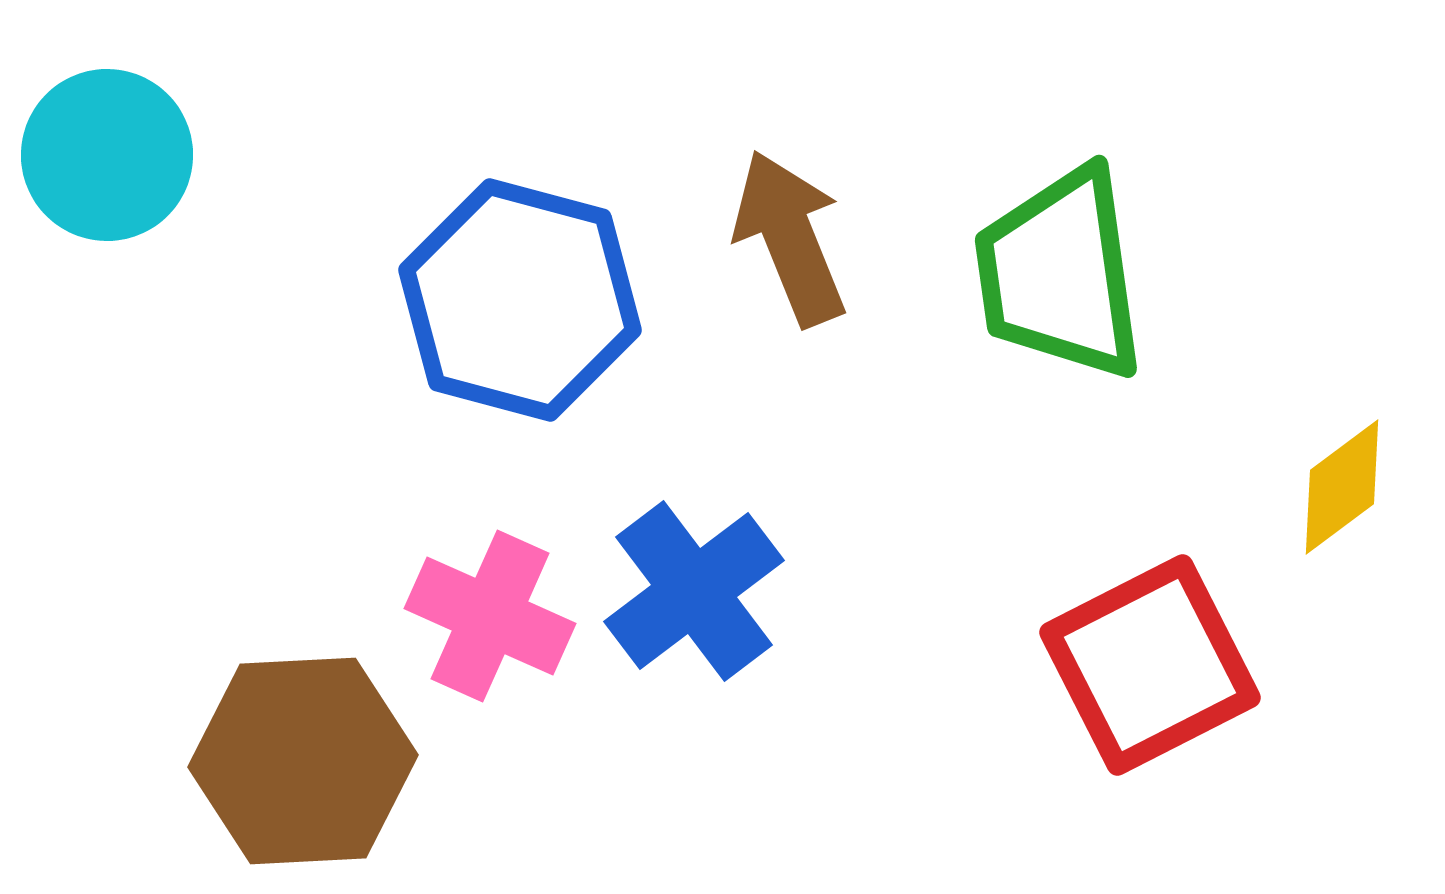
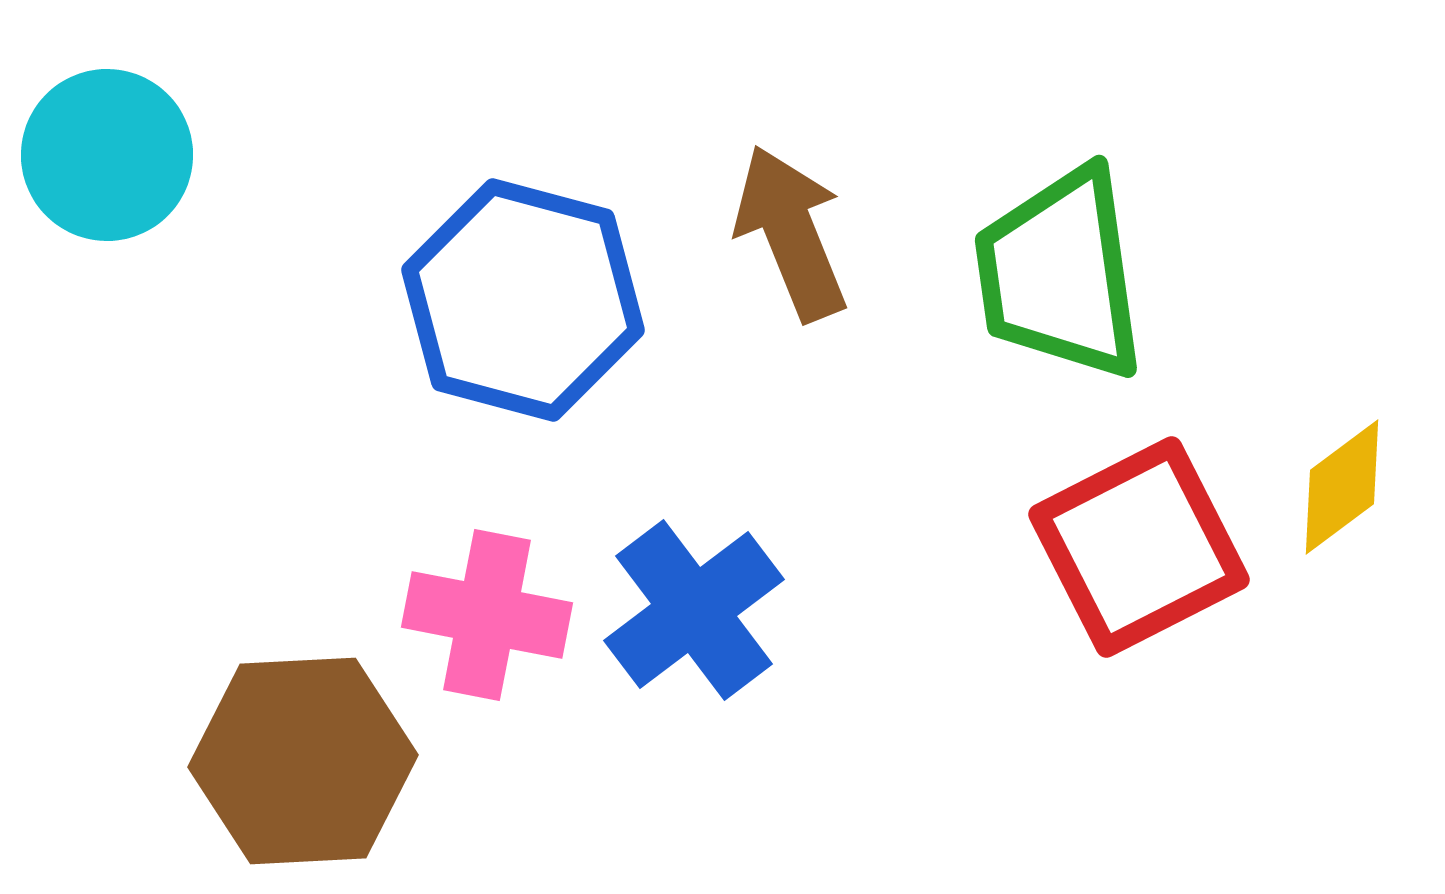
brown arrow: moved 1 px right, 5 px up
blue hexagon: moved 3 px right
blue cross: moved 19 px down
pink cross: moved 3 px left, 1 px up; rotated 13 degrees counterclockwise
red square: moved 11 px left, 118 px up
